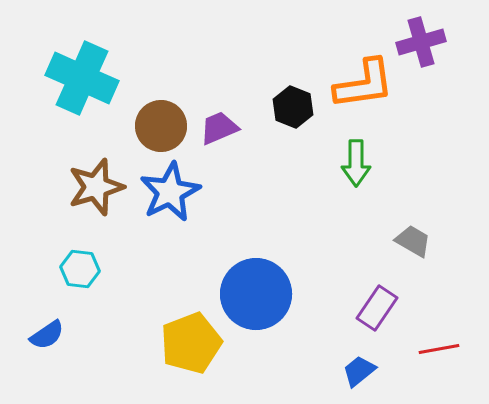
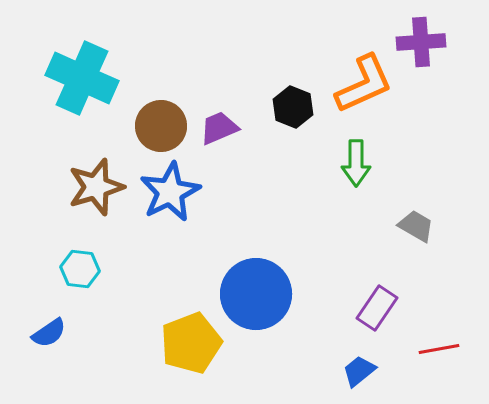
purple cross: rotated 12 degrees clockwise
orange L-shape: rotated 16 degrees counterclockwise
gray trapezoid: moved 3 px right, 15 px up
blue semicircle: moved 2 px right, 2 px up
